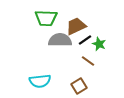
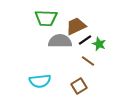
gray semicircle: moved 1 px down
